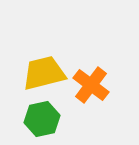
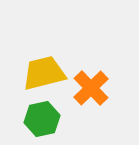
orange cross: moved 3 px down; rotated 9 degrees clockwise
